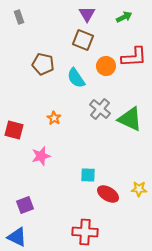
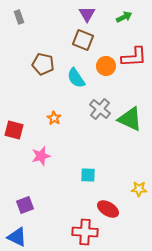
red ellipse: moved 15 px down
